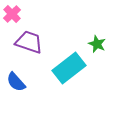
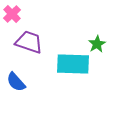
green star: rotated 18 degrees clockwise
cyan rectangle: moved 4 px right, 4 px up; rotated 40 degrees clockwise
